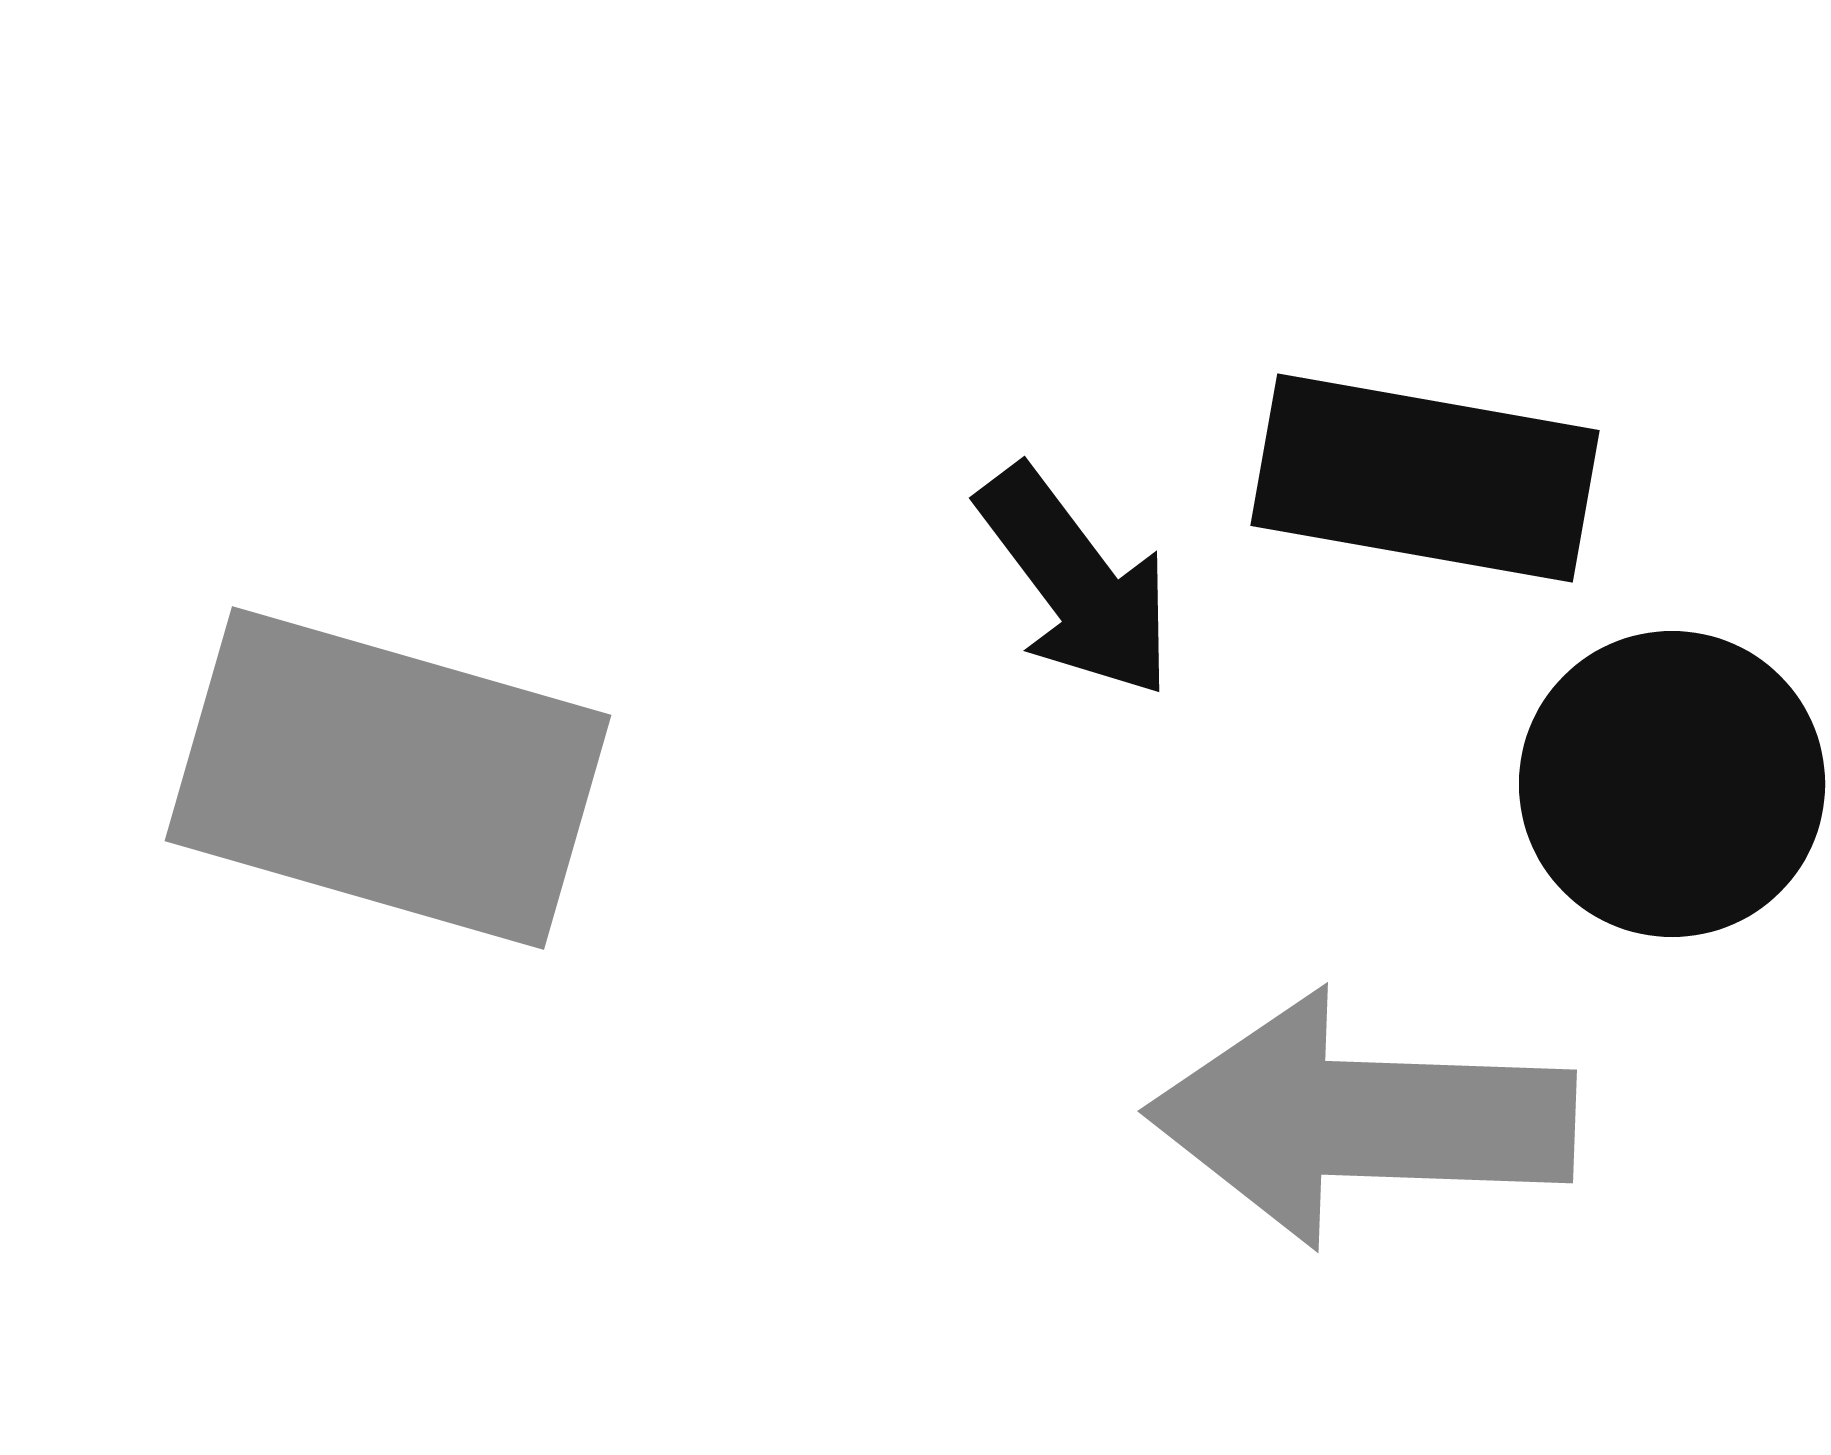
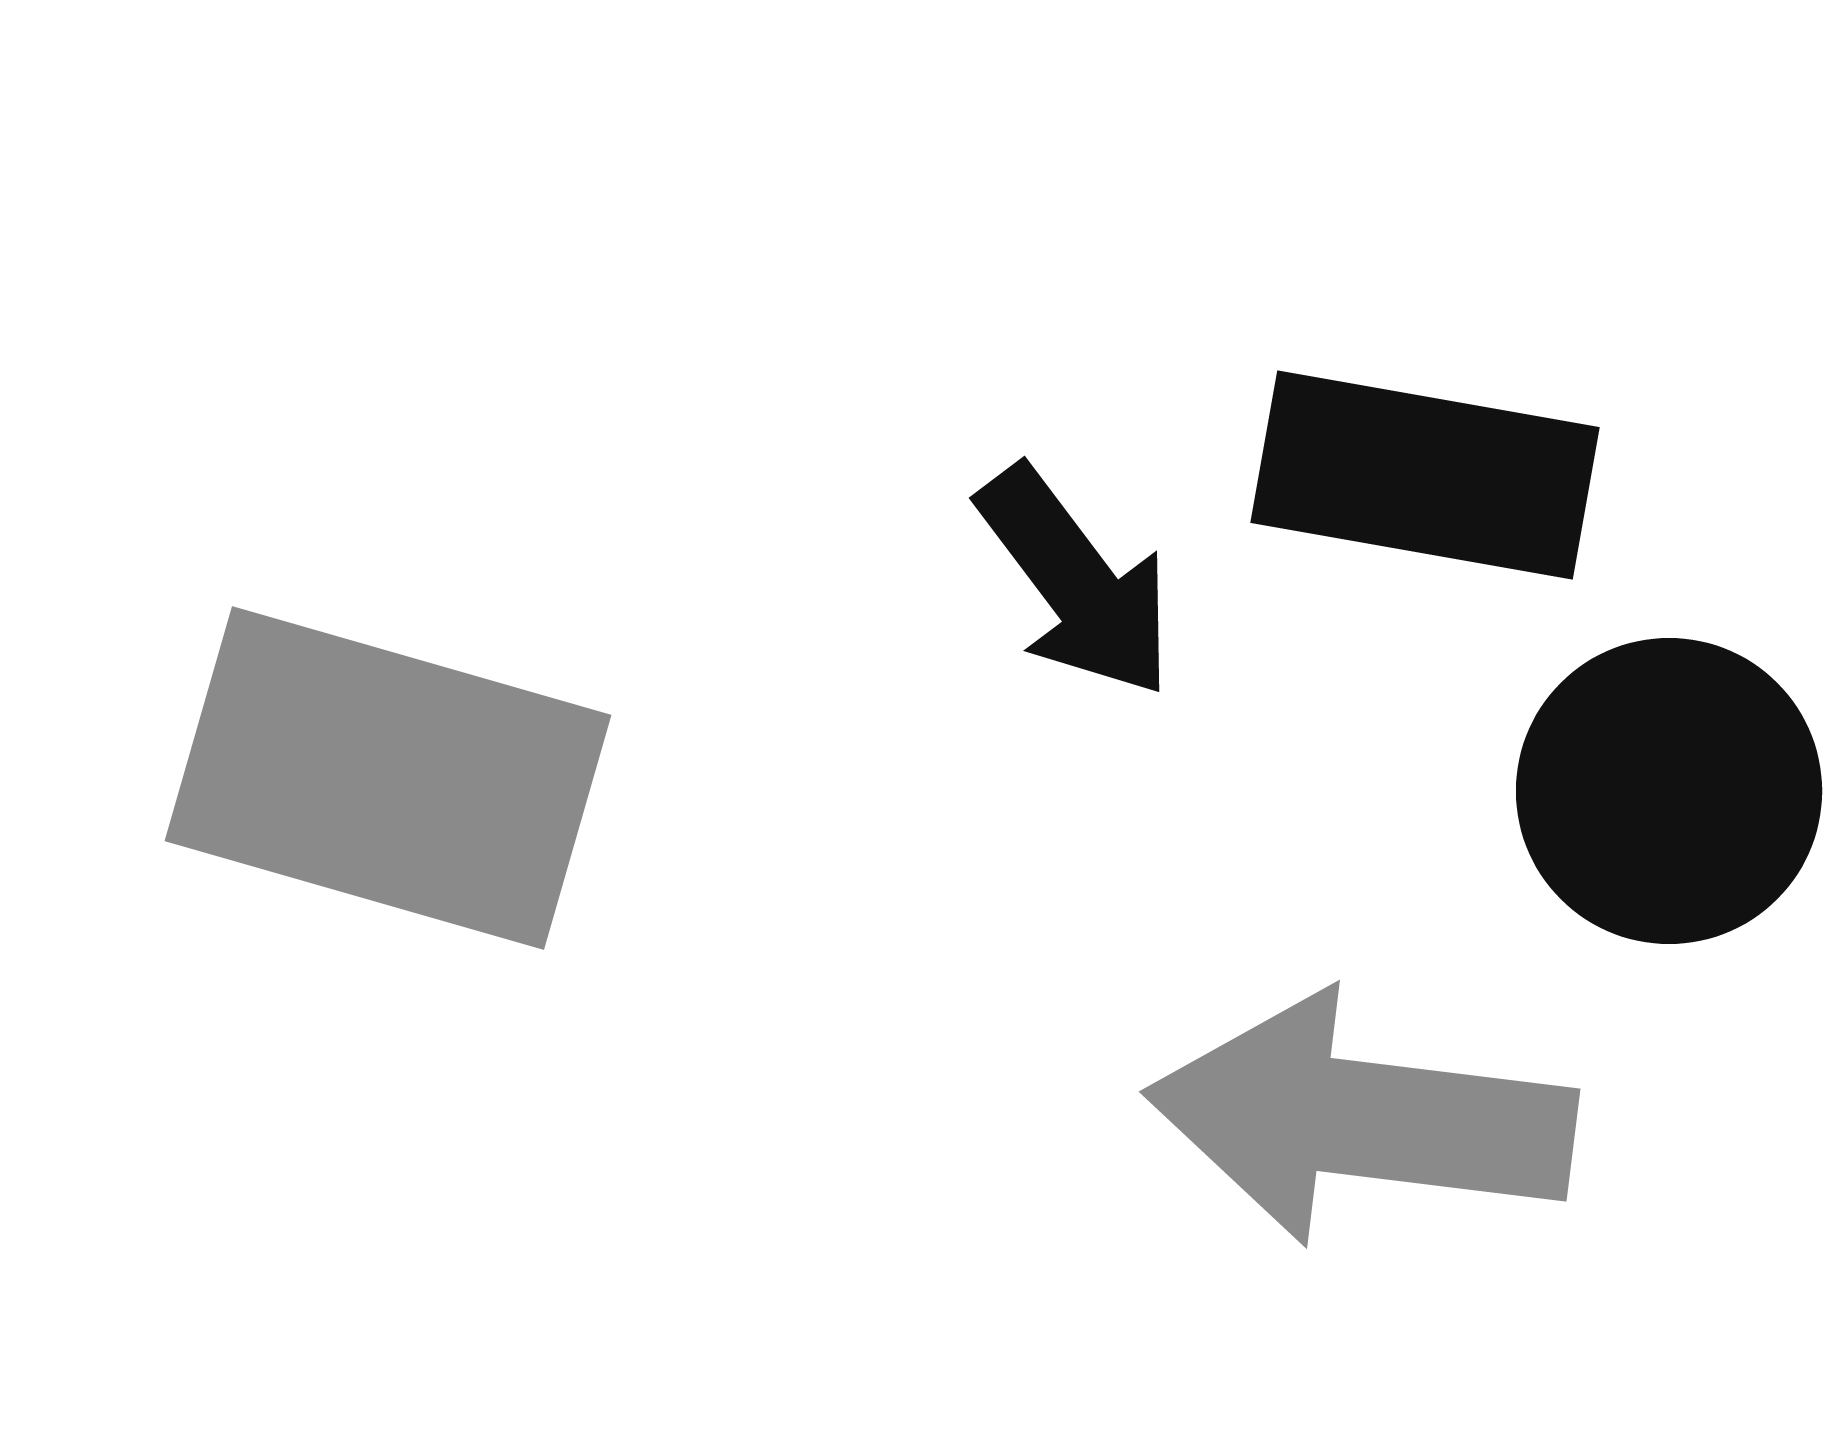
black rectangle: moved 3 px up
black circle: moved 3 px left, 7 px down
gray arrow: rotated 5 degrees clockwise
